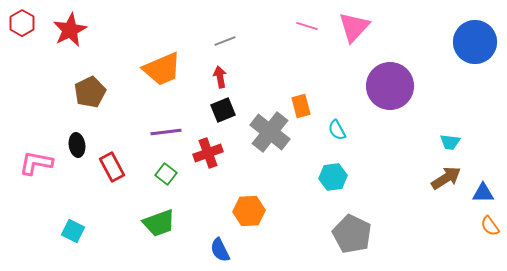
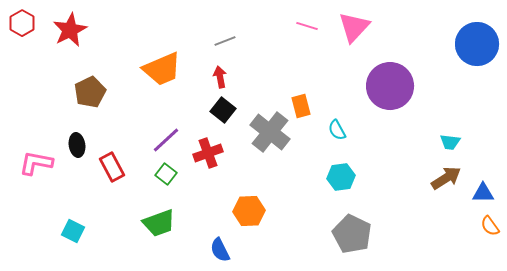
blue circle: moved 2 px right, 2 px down
black square: rotated 30 degrees counterclockwise
purple line: moved 8 px down; rotated 36 degrees counterclockwise
cyan hexagon: moved 8 px right
